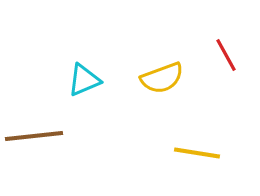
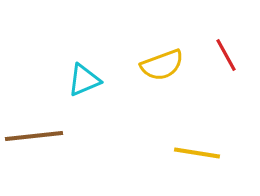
yellow semicircle: moved 13 px up
